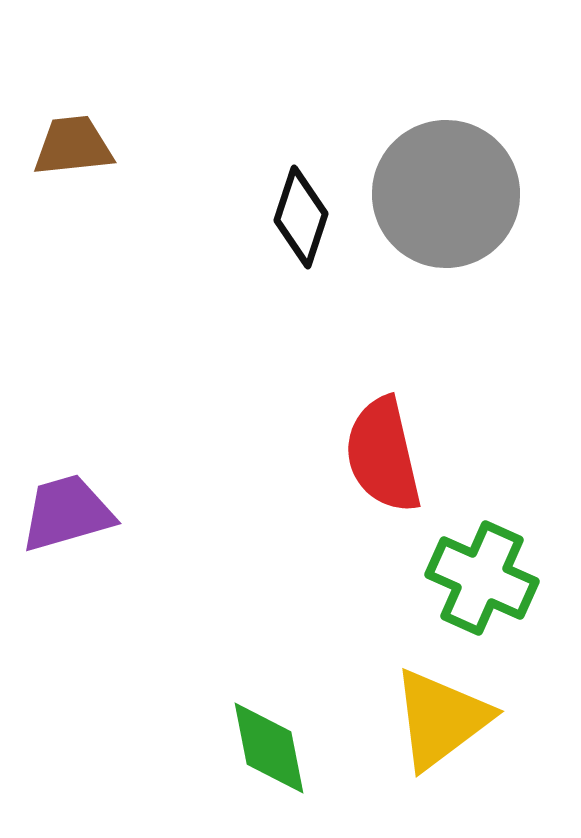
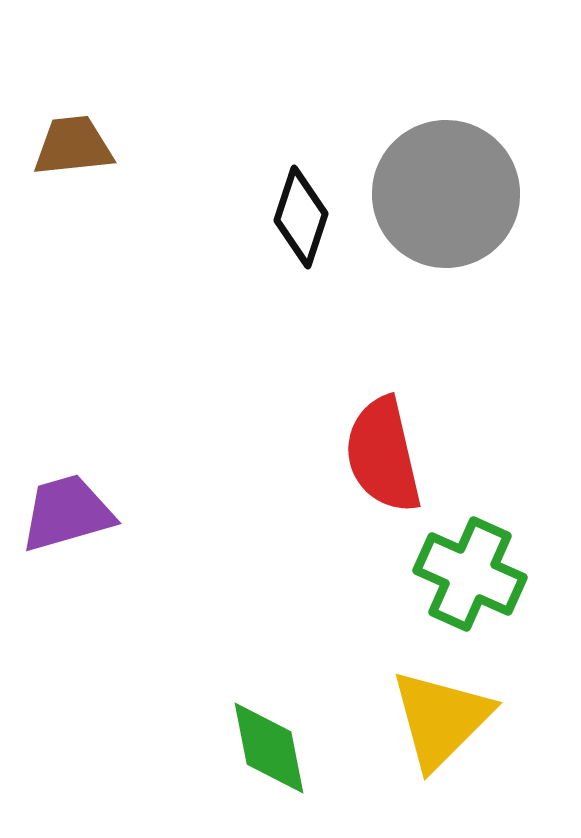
green cross: moved 12 px left, 4 px up
yellow triangle: rotated 8 degrees counterclockwise
